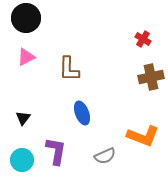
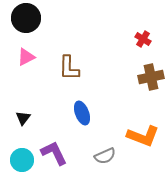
brown L-shape: moved 1 px up
purple L-shape: moved 2 px left, 2 px down; rotated 36 degrees counterclockwise
